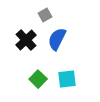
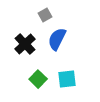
black cross: moved 1 px left, 4 px down
